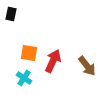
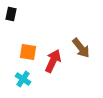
orange square: moved 1 px left, 1 px up
brown arrow: moved 6 px left, 18 px up
cyan cross: moved 1 px left, 1 px down
